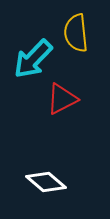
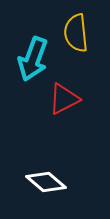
cyan arrow: rotated 24 degrees counterclockwise
red triangle: moved 2 px right
